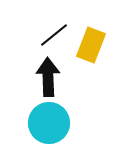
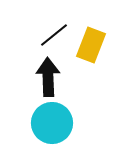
cyan circle: moved 3 px right
